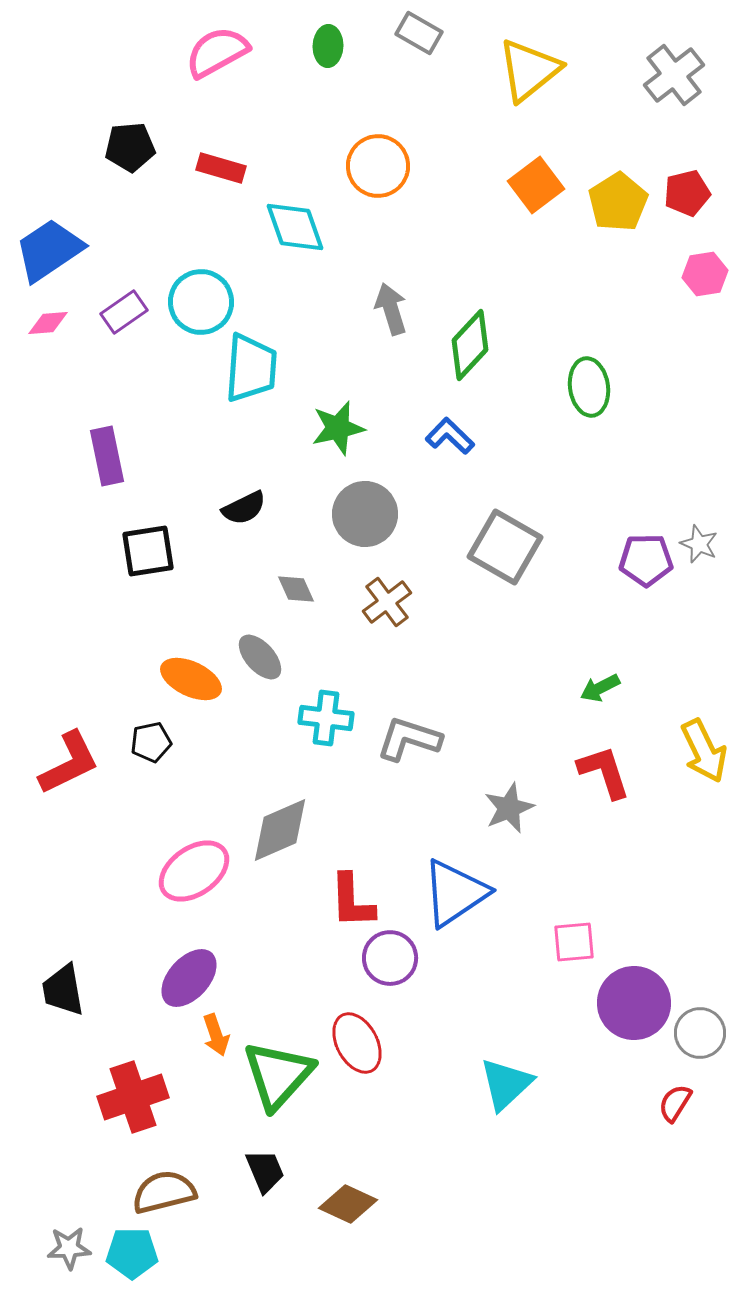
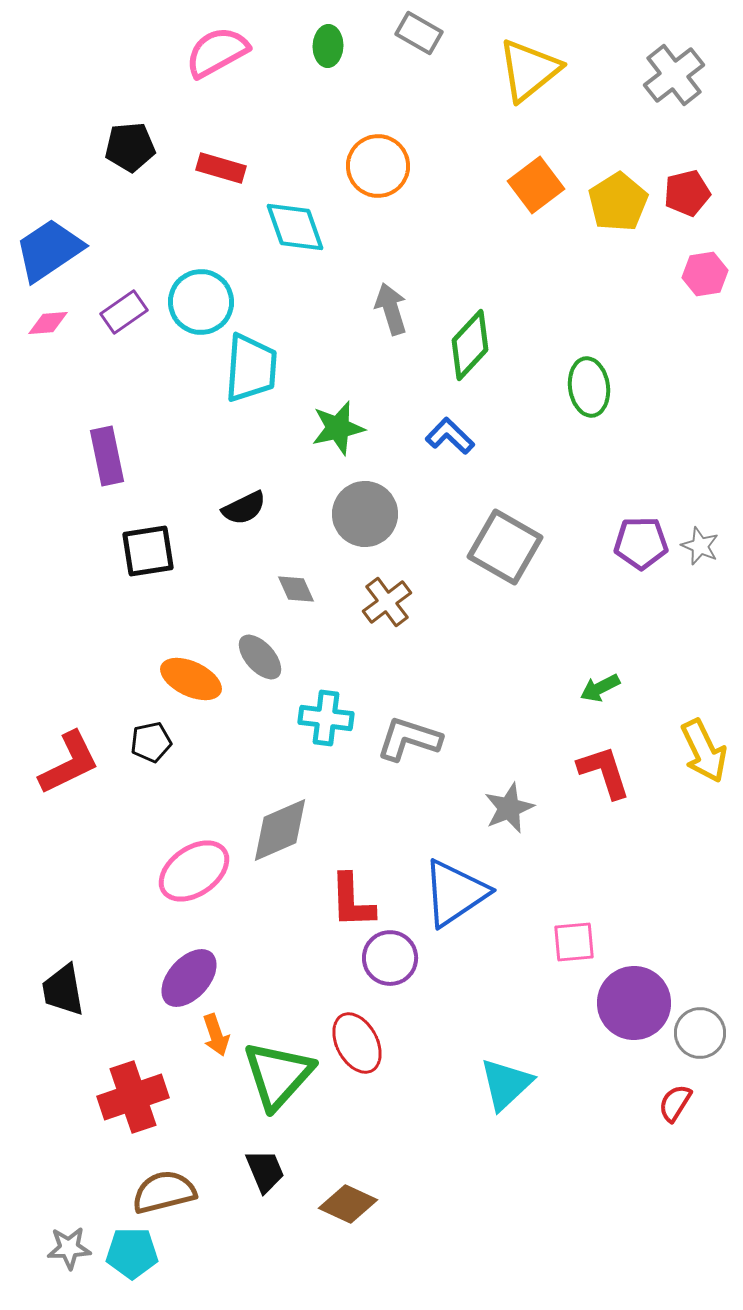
gray star at (699, 544): moved 1 px right, 2 px down
purple pentagon at (646, 560): moved 5 px left, 17 px up
